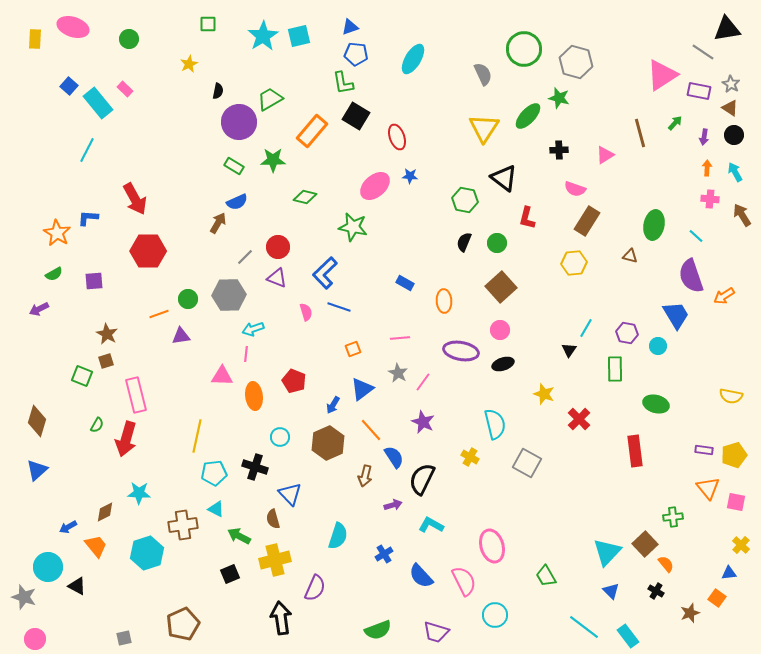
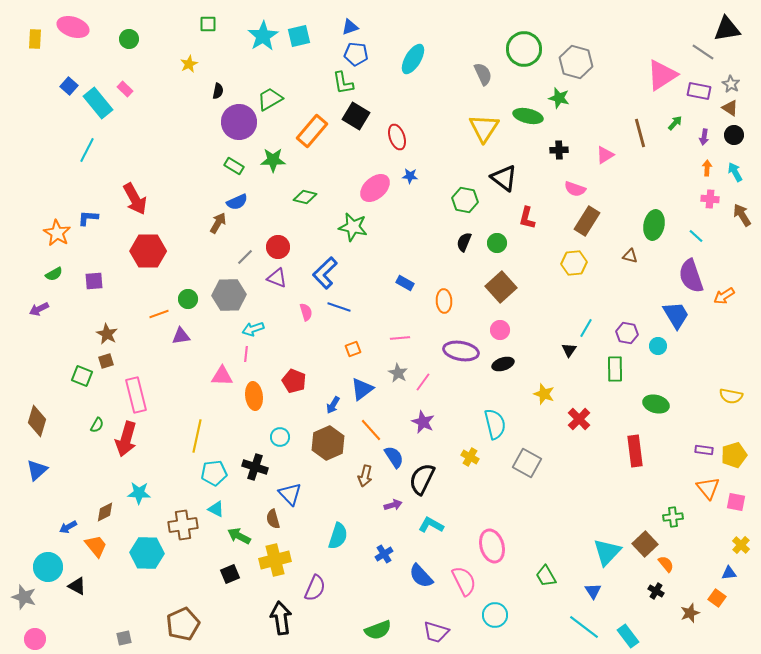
green ellipse at (528, 116): rotated 60 degrees clockwise
pink ellipse at (375, 186): moved 2 px down
cyan hexagon at (147, 553): rotated 20 degrees clockwise
blue triangle at (611, 591): moved 18 px left; rotated 12 degrees clockwise
